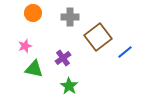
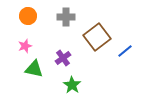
orange circle: moved 5 px left, 3 px down
gray cross: moved 4 px left
brown square: moved 1 px left
blue line: moved 1 px up
green star: moved 3 px right, 1 px up
